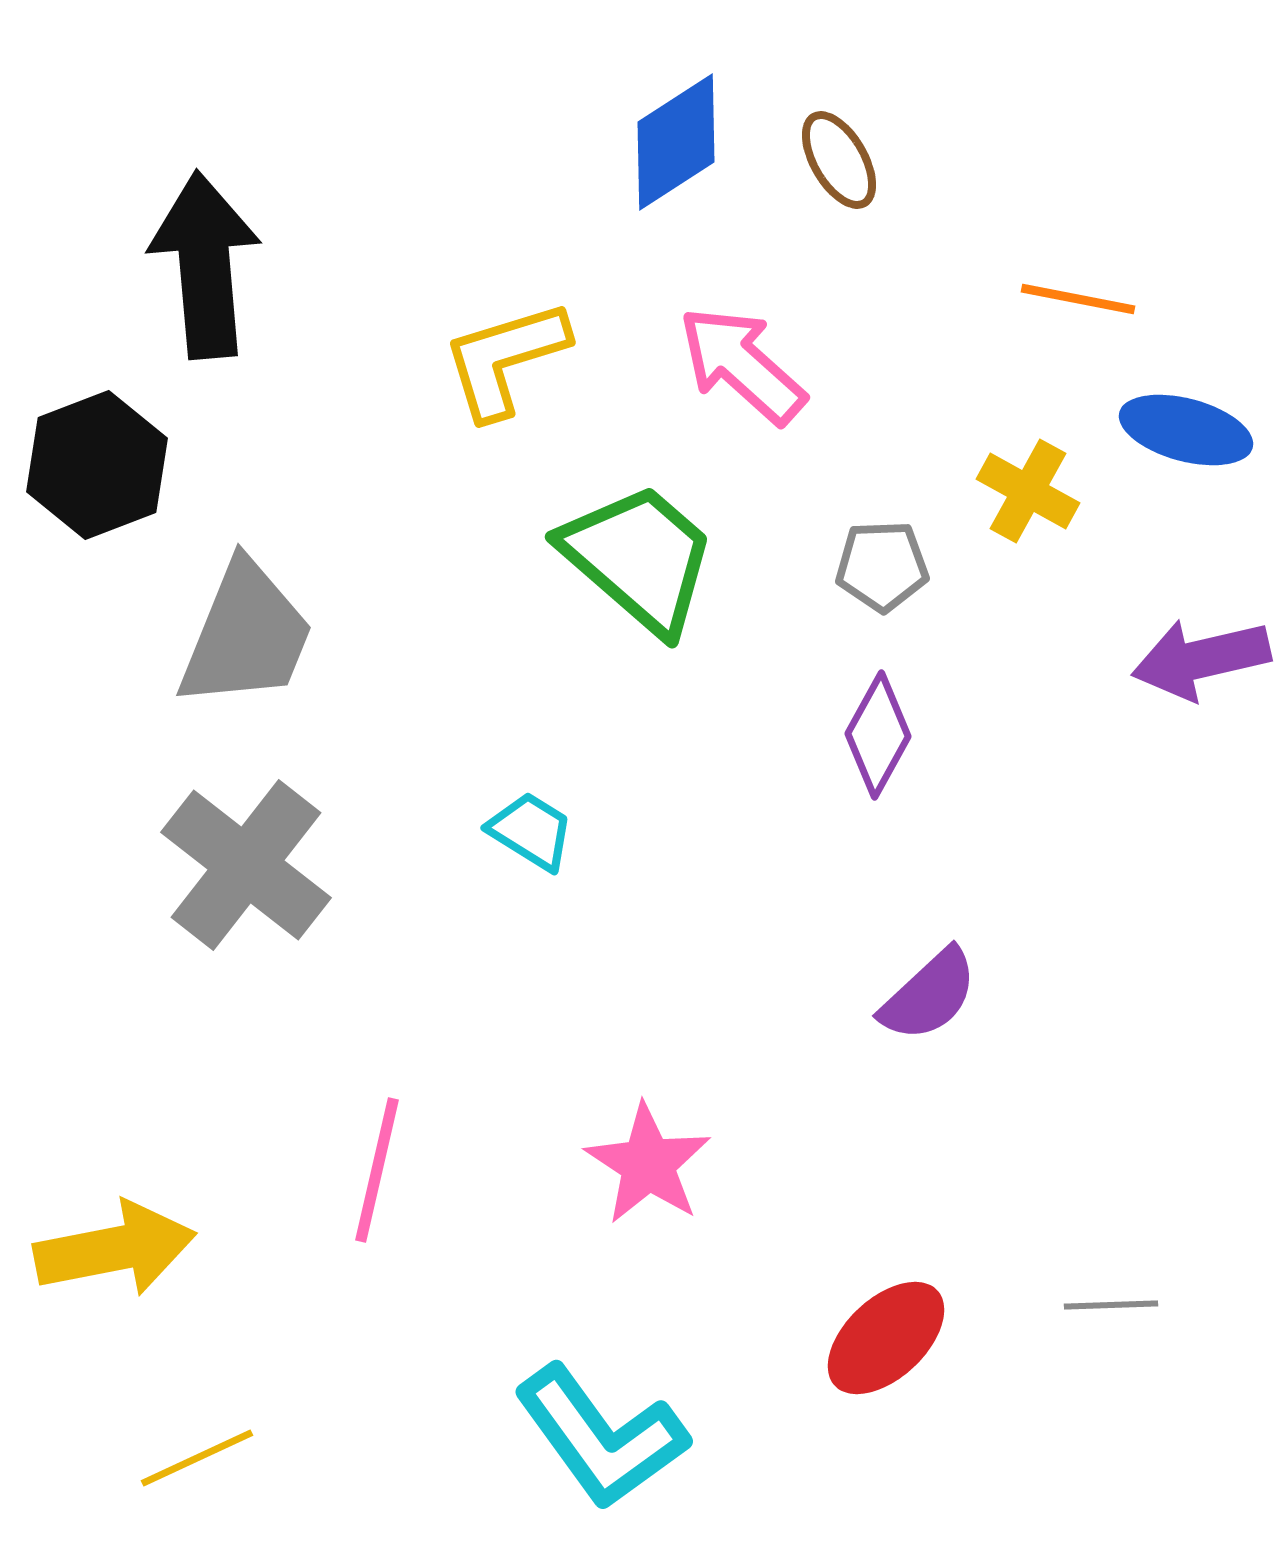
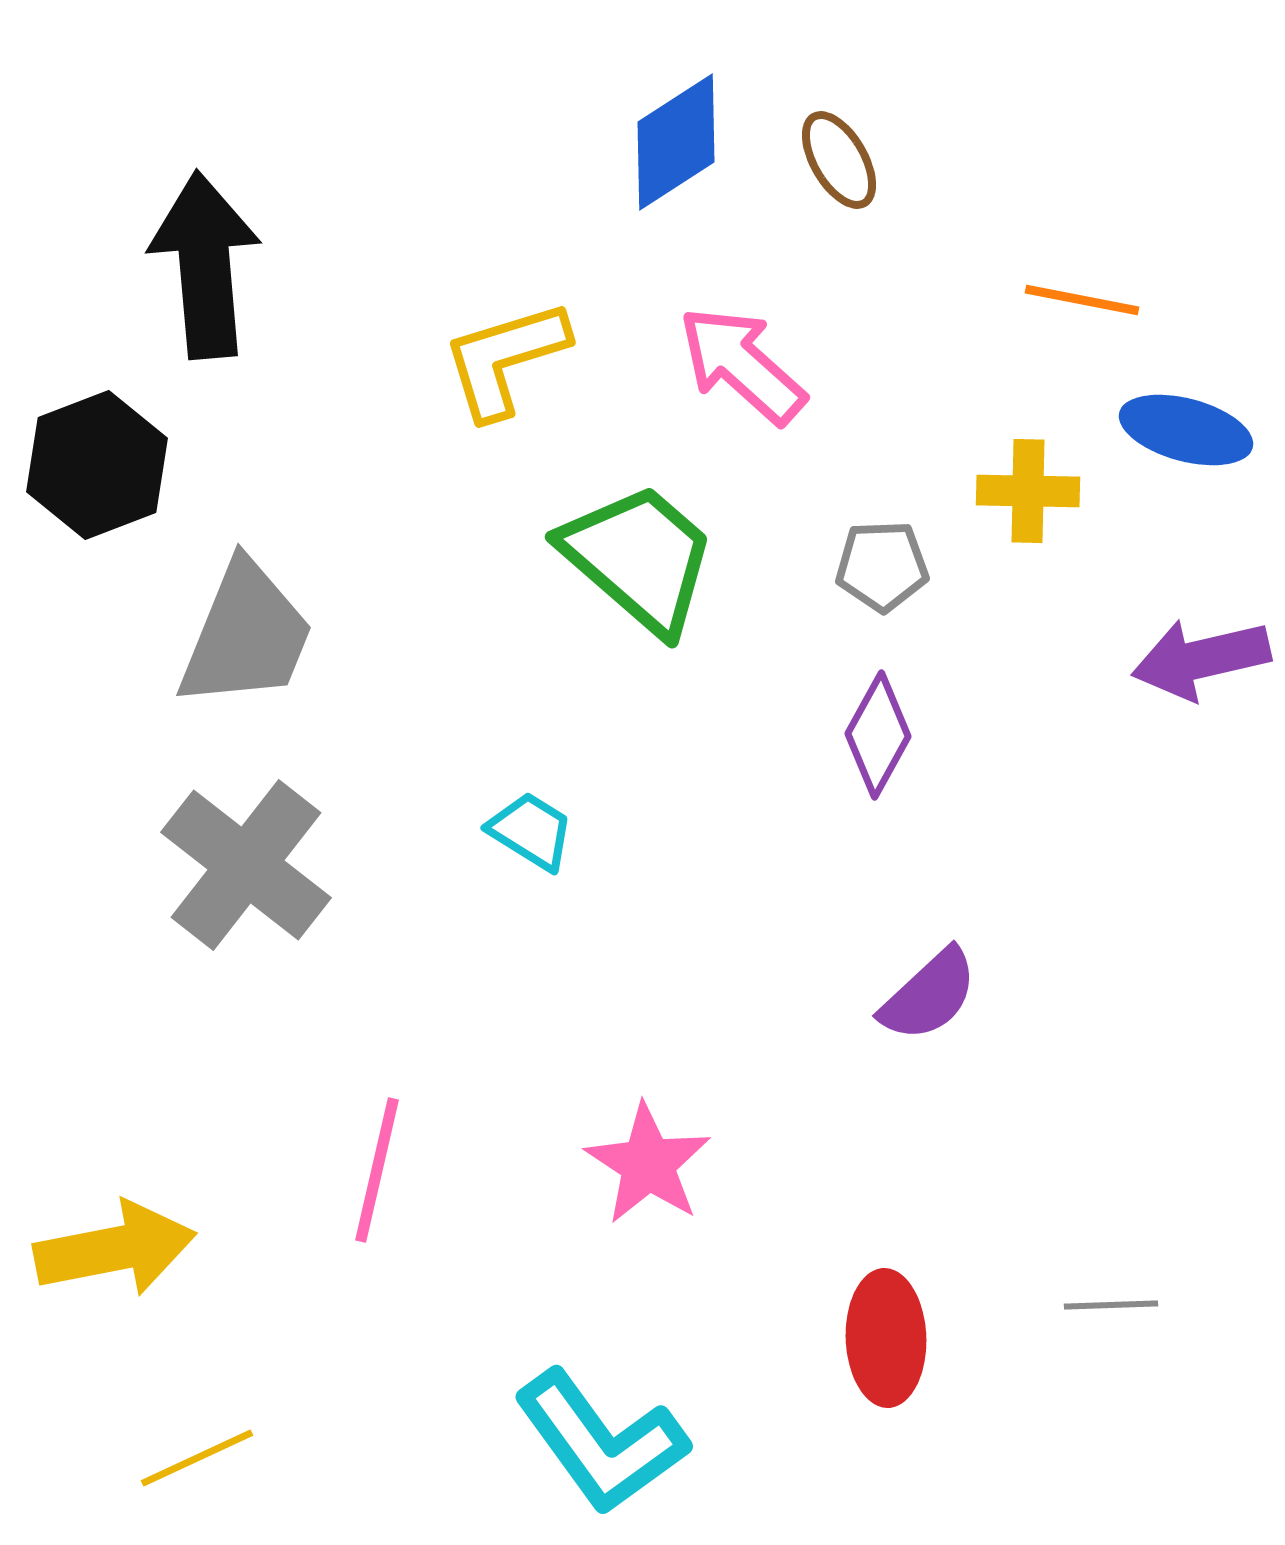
orange line: moved 4 px right, 1 px down
yellow cross: rotated 28 degrees counterclockwise
red ellipse: rotated 49 degrees counterclockwise
cyan L-shape: moved 5 px down
